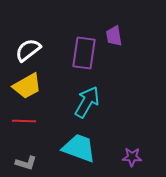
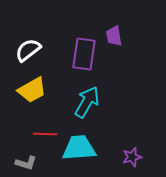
purple rectangle: moved 1 px down
yellow trapezoid: moved 5 px right, 4 px down
red line: moved 21 px right, 13 px down
cyan trapezoid: rotated 24 degrees counterclockwise
purple star: rotated 18 degrees counterclockwise
